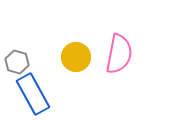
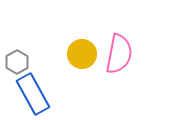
yellow circle: moved 6 px right, 3 px up
gray hexagon: rotated 15 degrees clockwise
